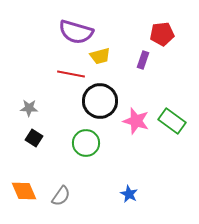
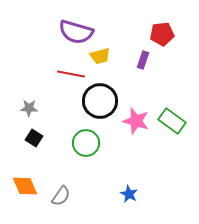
orange diamond: moved 1 px right, 5 px up
